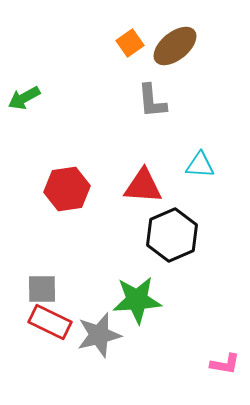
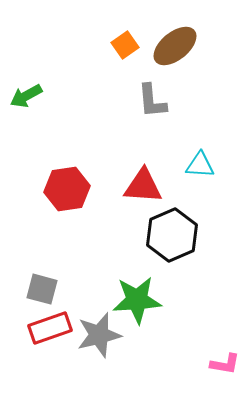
orange square: moved 5 px left, 2 px down
green arrow: moved 2 px right, 2 px up
gray square: rotated 16 degrees clockwise
red rectangle: moved 6 px down; rotated 45 degrees counterclockwise
